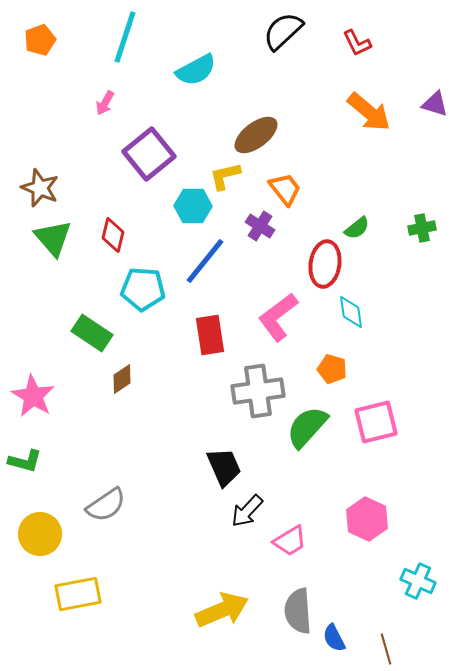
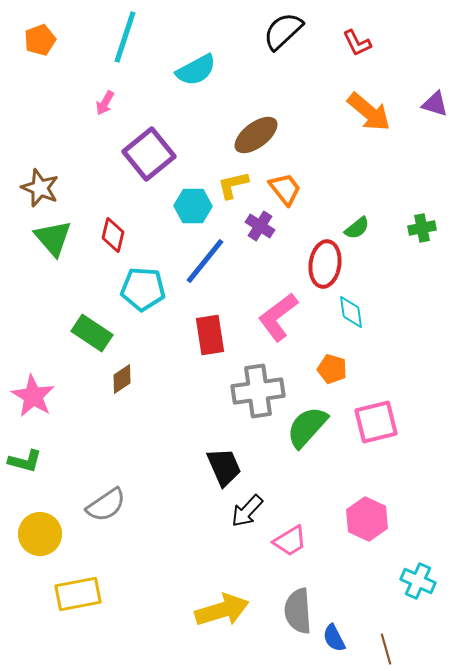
yellow L-shape at (225, 176): moved 8 px right, 9 px down
yellow arrow at (222, 610): rotated 6 degrees clockwise
